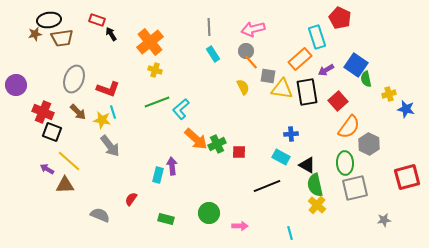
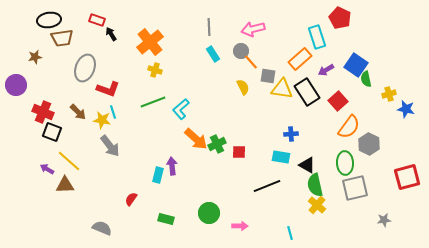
brown star at (35, 34): moved 23 px down
gray circle at (246, 51): moved 5 px left
gray ellipse at (74, 79): moved 11 px right, 11 px up
black rectangle at (307, 92): rotated 24 degrees counterclockwise
green line at (157, 102): moved 4 px left
cyan rectangle at (281, 157): rotated 18 degrees counterclockwise
gray semicircle at (100, 215): moved 2 px right, 13 px down
